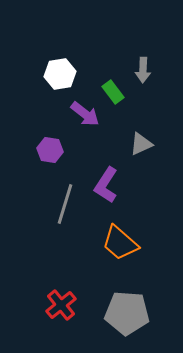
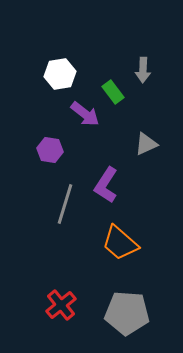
gray triangle: moved 5 px right
